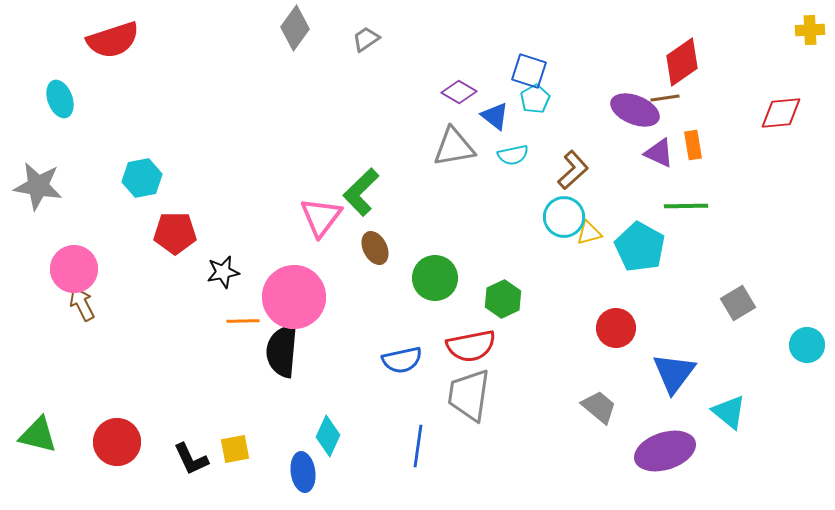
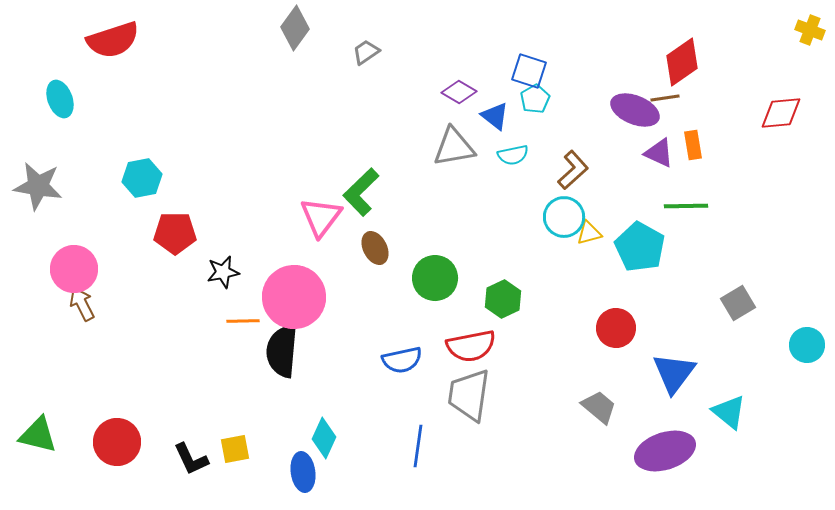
yellow cross at (810, 30): rotated 24 degrees clockwise
gray trapezoid at (366, 39): moved 13 px down
cyan diamond at (328, 436): moved 4 px left, 2 px down
